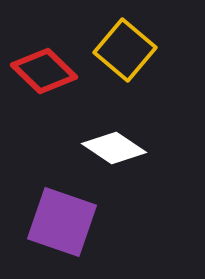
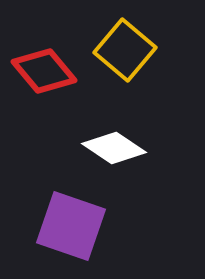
red diamond: rotated 6 degrees clockwise
purple square: moved 9 px right, 4 px down
